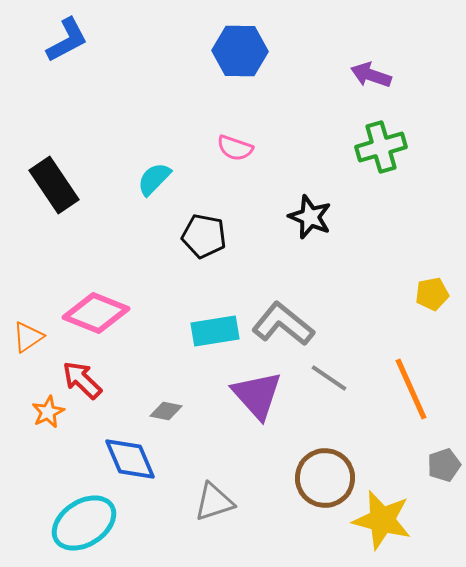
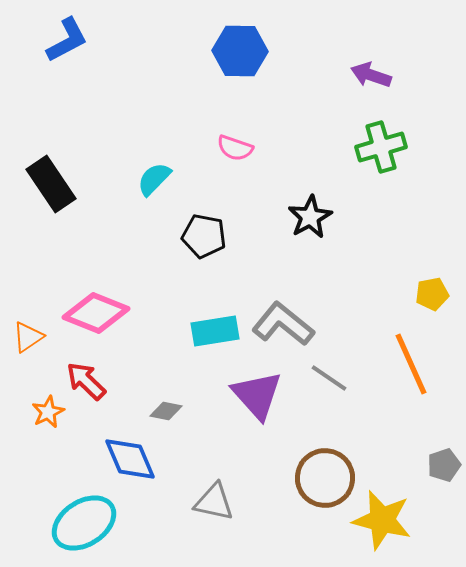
black rectangle: moved 3 px left, 1 px up
black star: rotated 21 degrees clockwise
red arrow: moved 4 px right, 1 px down
orange line: moved 25 px up
gray triangle: rotated 30 degrees clockwise
